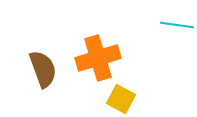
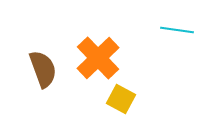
cyan line: moved 5 px down
orange cross: rotated 27 degrees counterclockwise
